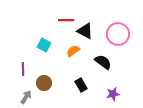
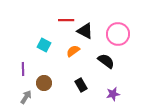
black semicircle: moved 3 px right, 1 px up
